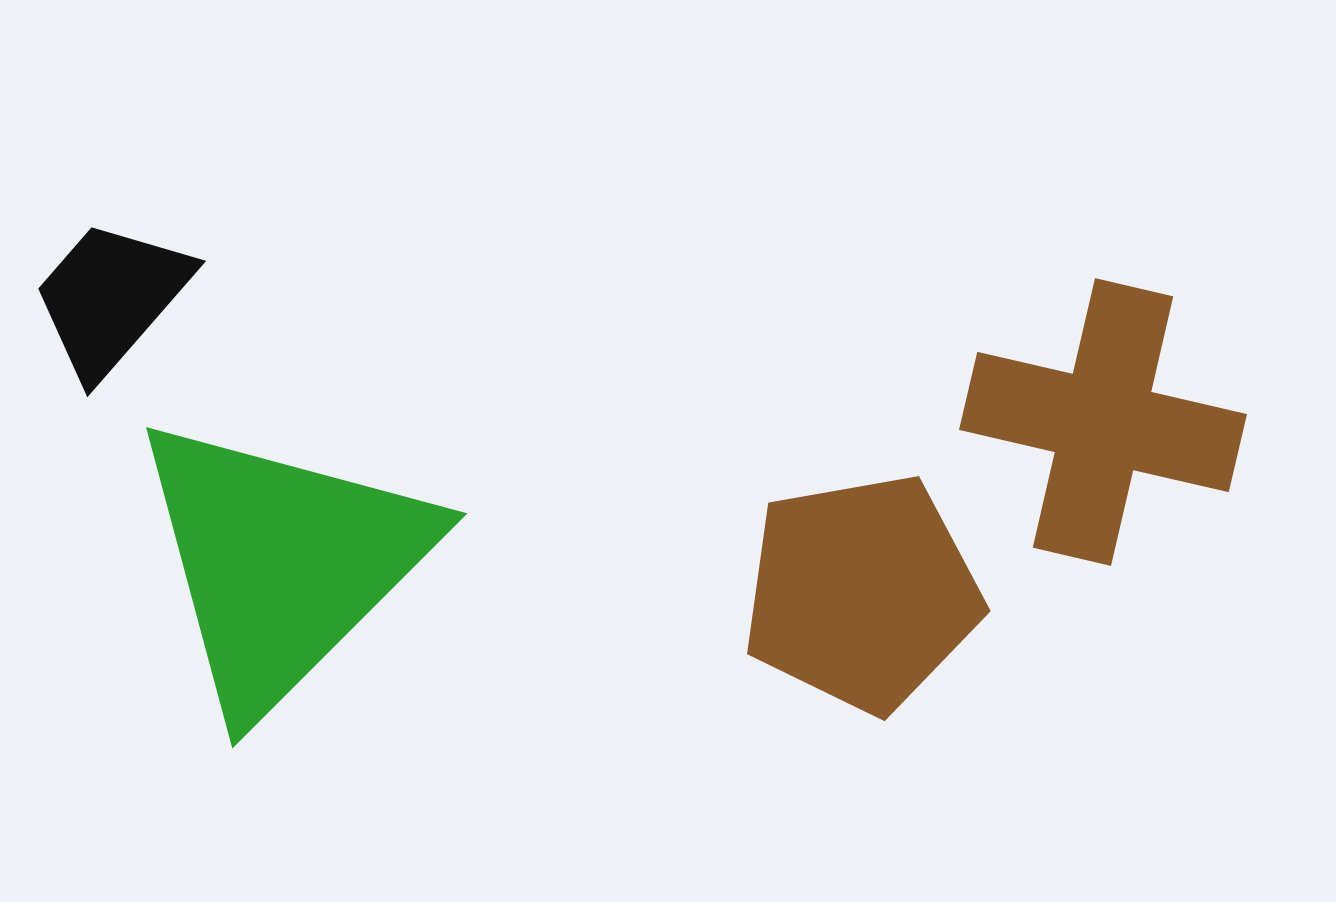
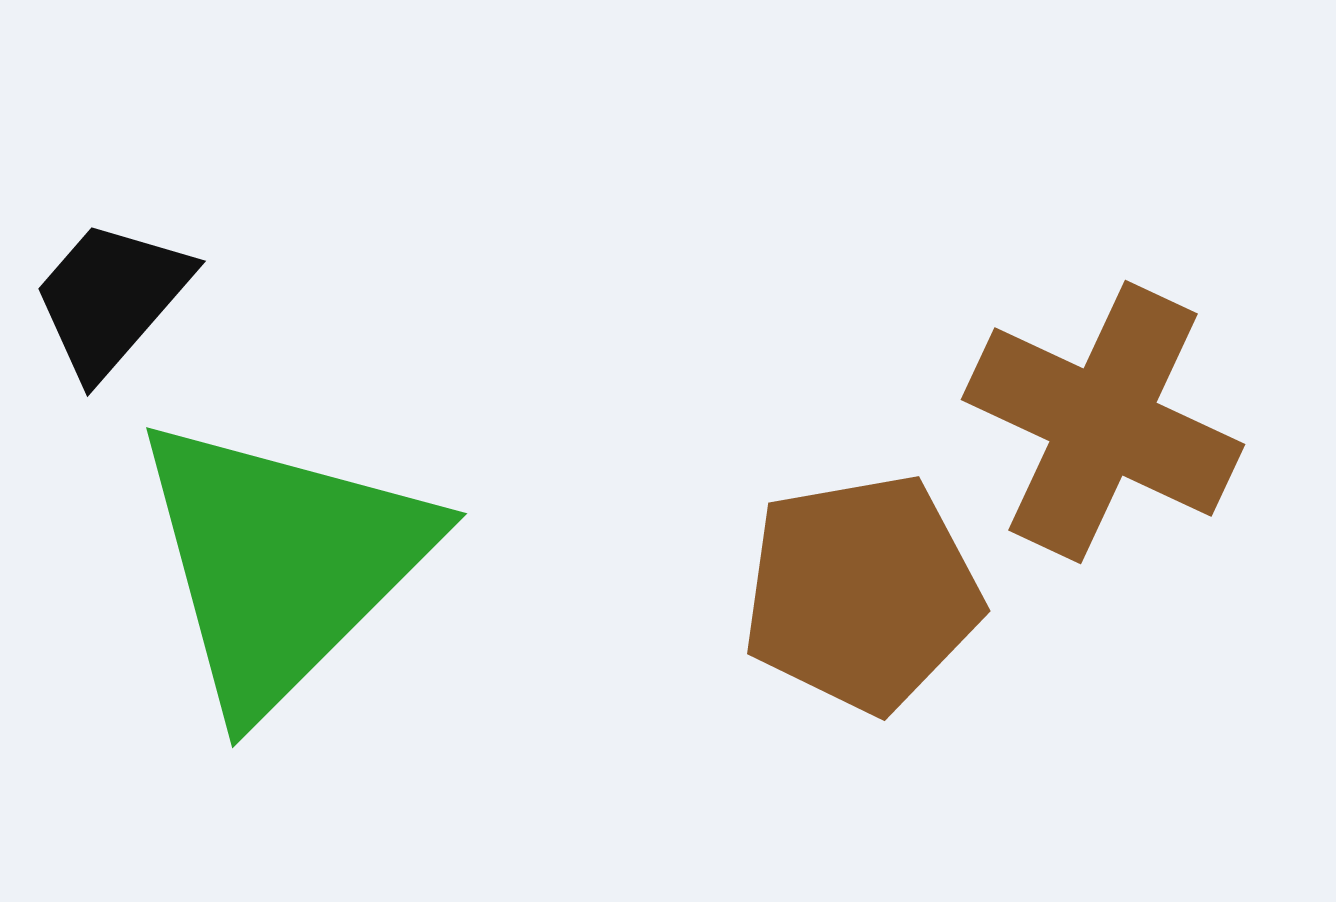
brown cross: rotated 12 degrees clockwise
